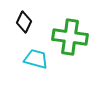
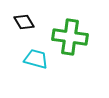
black diamond: rotated 55 degrees counterclockwise
